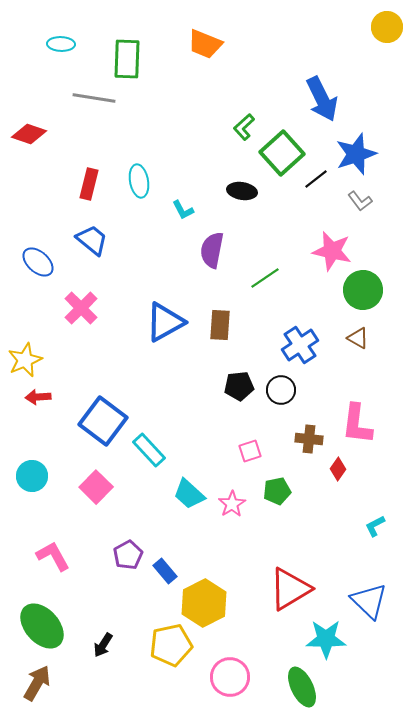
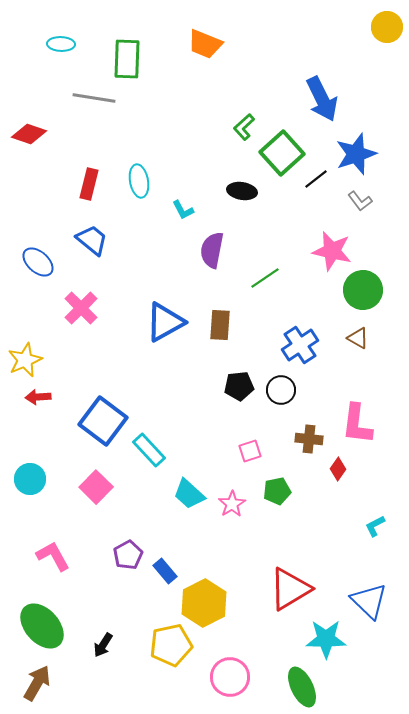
cyan circle at (32, 476): moved 2 px left, 3 px down
